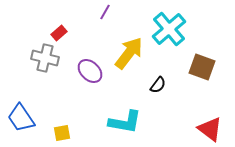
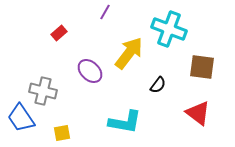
cyan cross: rotated 28 degrees counterclockwise
gray cross: moved 2 px left, 33 px down
brown square: rotated 12 degrees counterclockwise
red triangle: moved 12 px left, 16 px up
